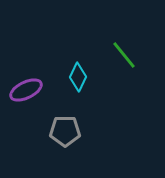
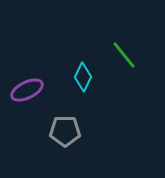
cyan diamond: moved 5 px right
purple ellipse: moved 1 px right
